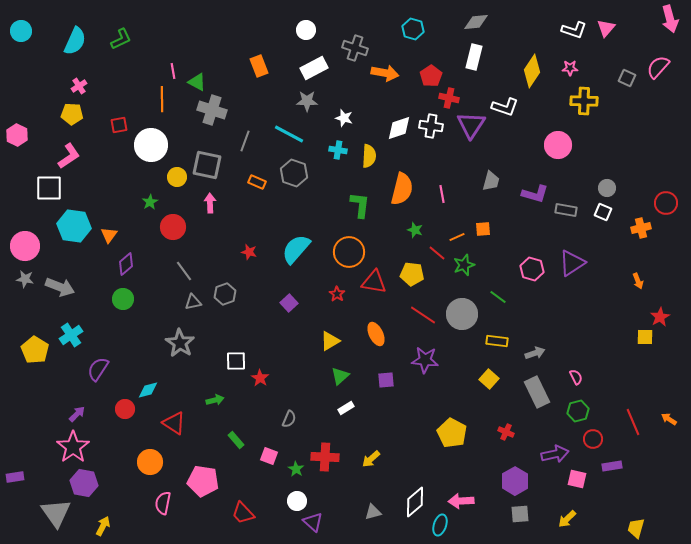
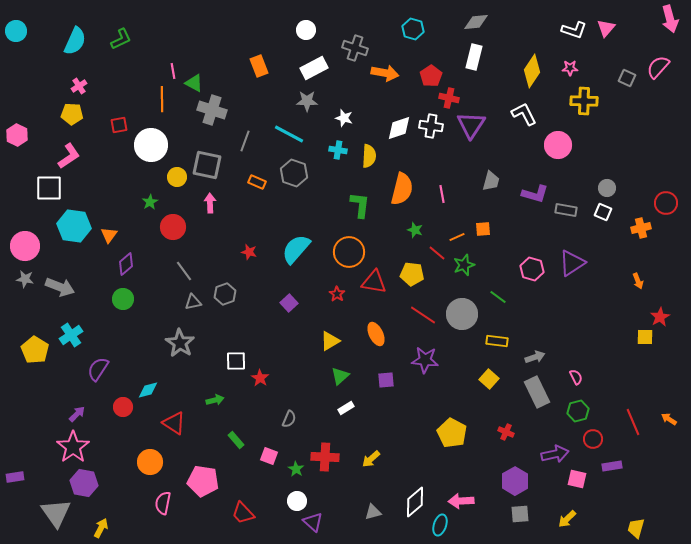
cyan circle at (21, 31): moved 5 px left
green triangle at (197, 82): moved 3 px left, 1 px down
white L-shape at (505, 107): moved 19 px right, 7 px down; rotated 136 degrees counterclockwise
gray arrow at (535, 353): moved 4 px down
red circle at (125, 409): moved 2 px left, 2 px up
yellow arrow at (103, 526): moved 2 px left, 2 px down
